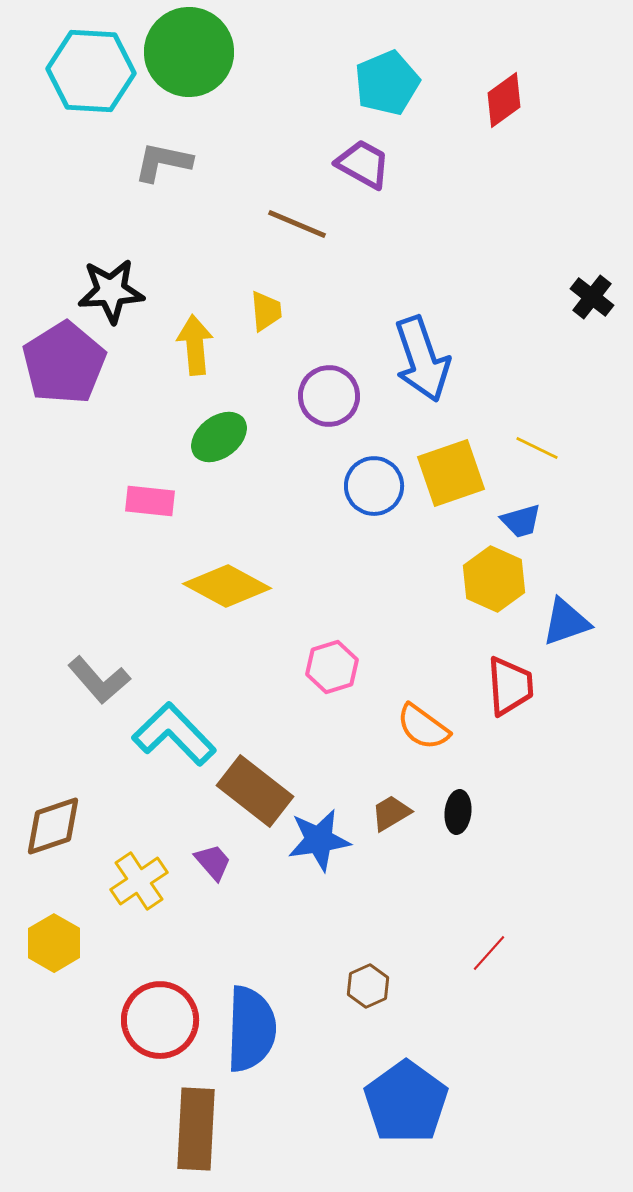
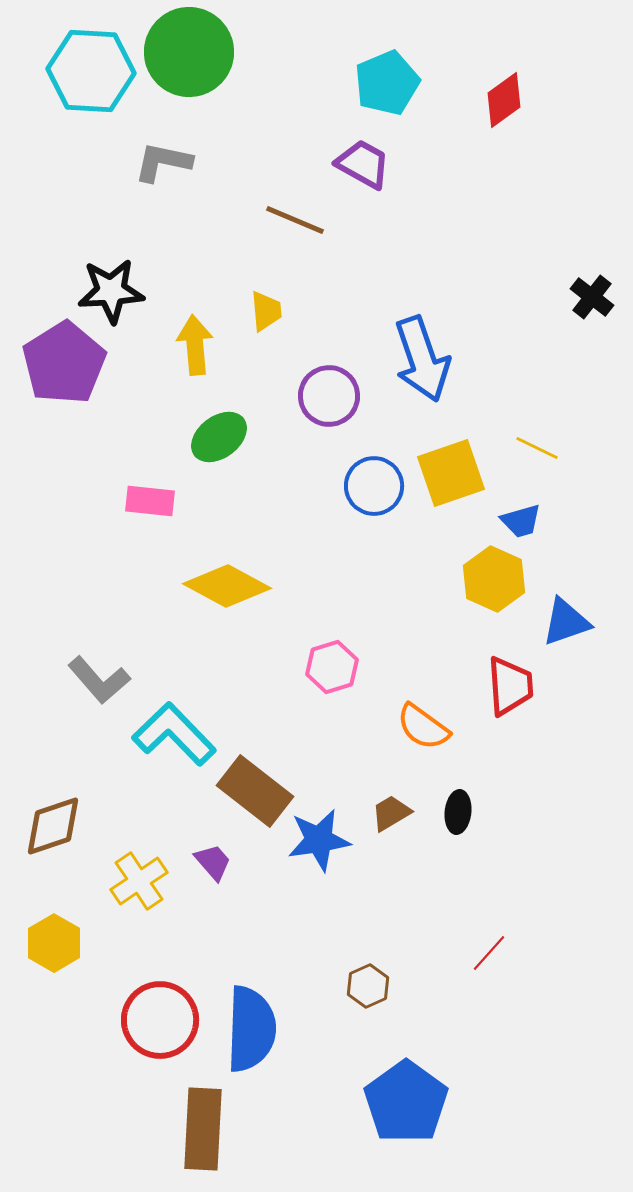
brown line at (297, 224): moved 2 px left, 4 px up
brown rectangle at (196, 1129): moved 7 px right
